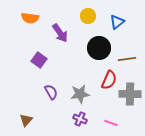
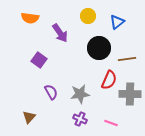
brown triangle: moved 3 px right, 3 px up
